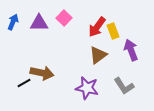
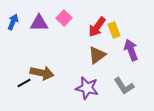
yellow rectangle: moved 1 px right, 1 px up
brown triangle: moved 1 px left
